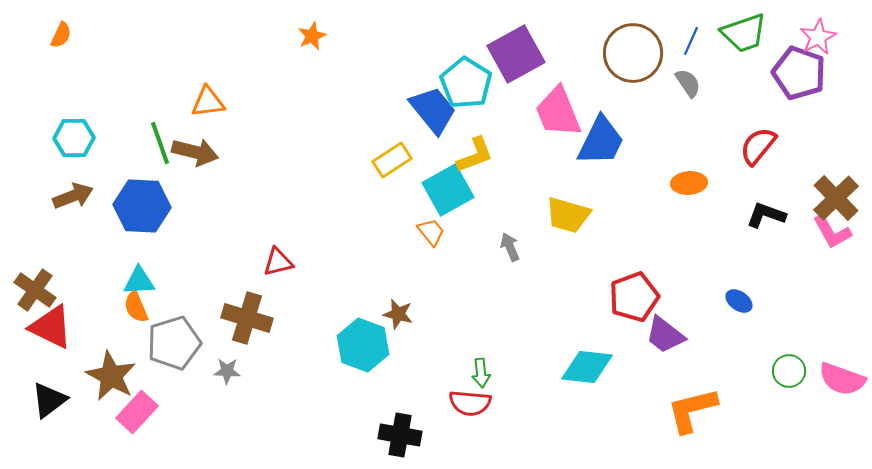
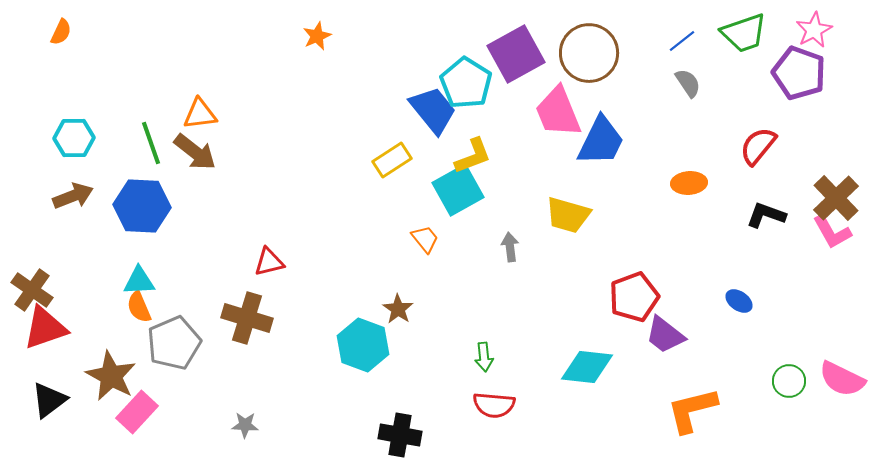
orange semicircle at (61, 35): moved 3 px up
orange star at (312, 36): moved 5 px right
pink star at (818, 37): moved 4 px left, 7 px up
blue line at (691, 41): moved 9 px left; rotated 28 degrees clockwise
brown circle at (633, 53): moved 44 px left
orange triangle at (208, 102): moved 8 px left, 12 px down
green line at (160, 143): moved 9 px left
brown arrow at (195, 152): rotated 24 degrees clockwise
yellow L-shape at (475, 155): moved 2 px left, 1 px down
cyan square at (448, 190): moved 10 px right
orange trapezoid at (431, 232): moved 6 px left, 7 px down
gray arrow at (510, 247): rotated 16 degrees clockwise
red triangle at (278, 262): moved 9 px left
brown cross at (35, 290): moved 3 px left
orange semicircle at (136, 307): moved 3 px right
brown star at (398, 314): moved 5 px up; rotated 20 degrees clockwise
red triangle at (51, 327): moved 6 px left, 1 px down; rotated 45 degrees counterclockwise
gray pentagon at (174, 343): rotated 6 degrees counterclockwise
gray star at (227, 371): moved 18 px right, 54 px down
green circle at (789, 371): moved 10 px down
green arrow at (481, 373): moved 3 px right, 16 px up
pink semicircle at (842, 379): rotated 6 degrees clockwise
red semicircle at (470, 403): moved 24 px right, 2 px down
